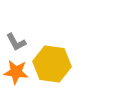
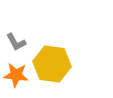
orange star: moved 3 px down
